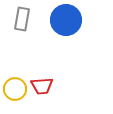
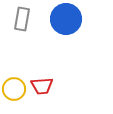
blue circle: moved 1 px up
yellow circle: moved 1 px left
